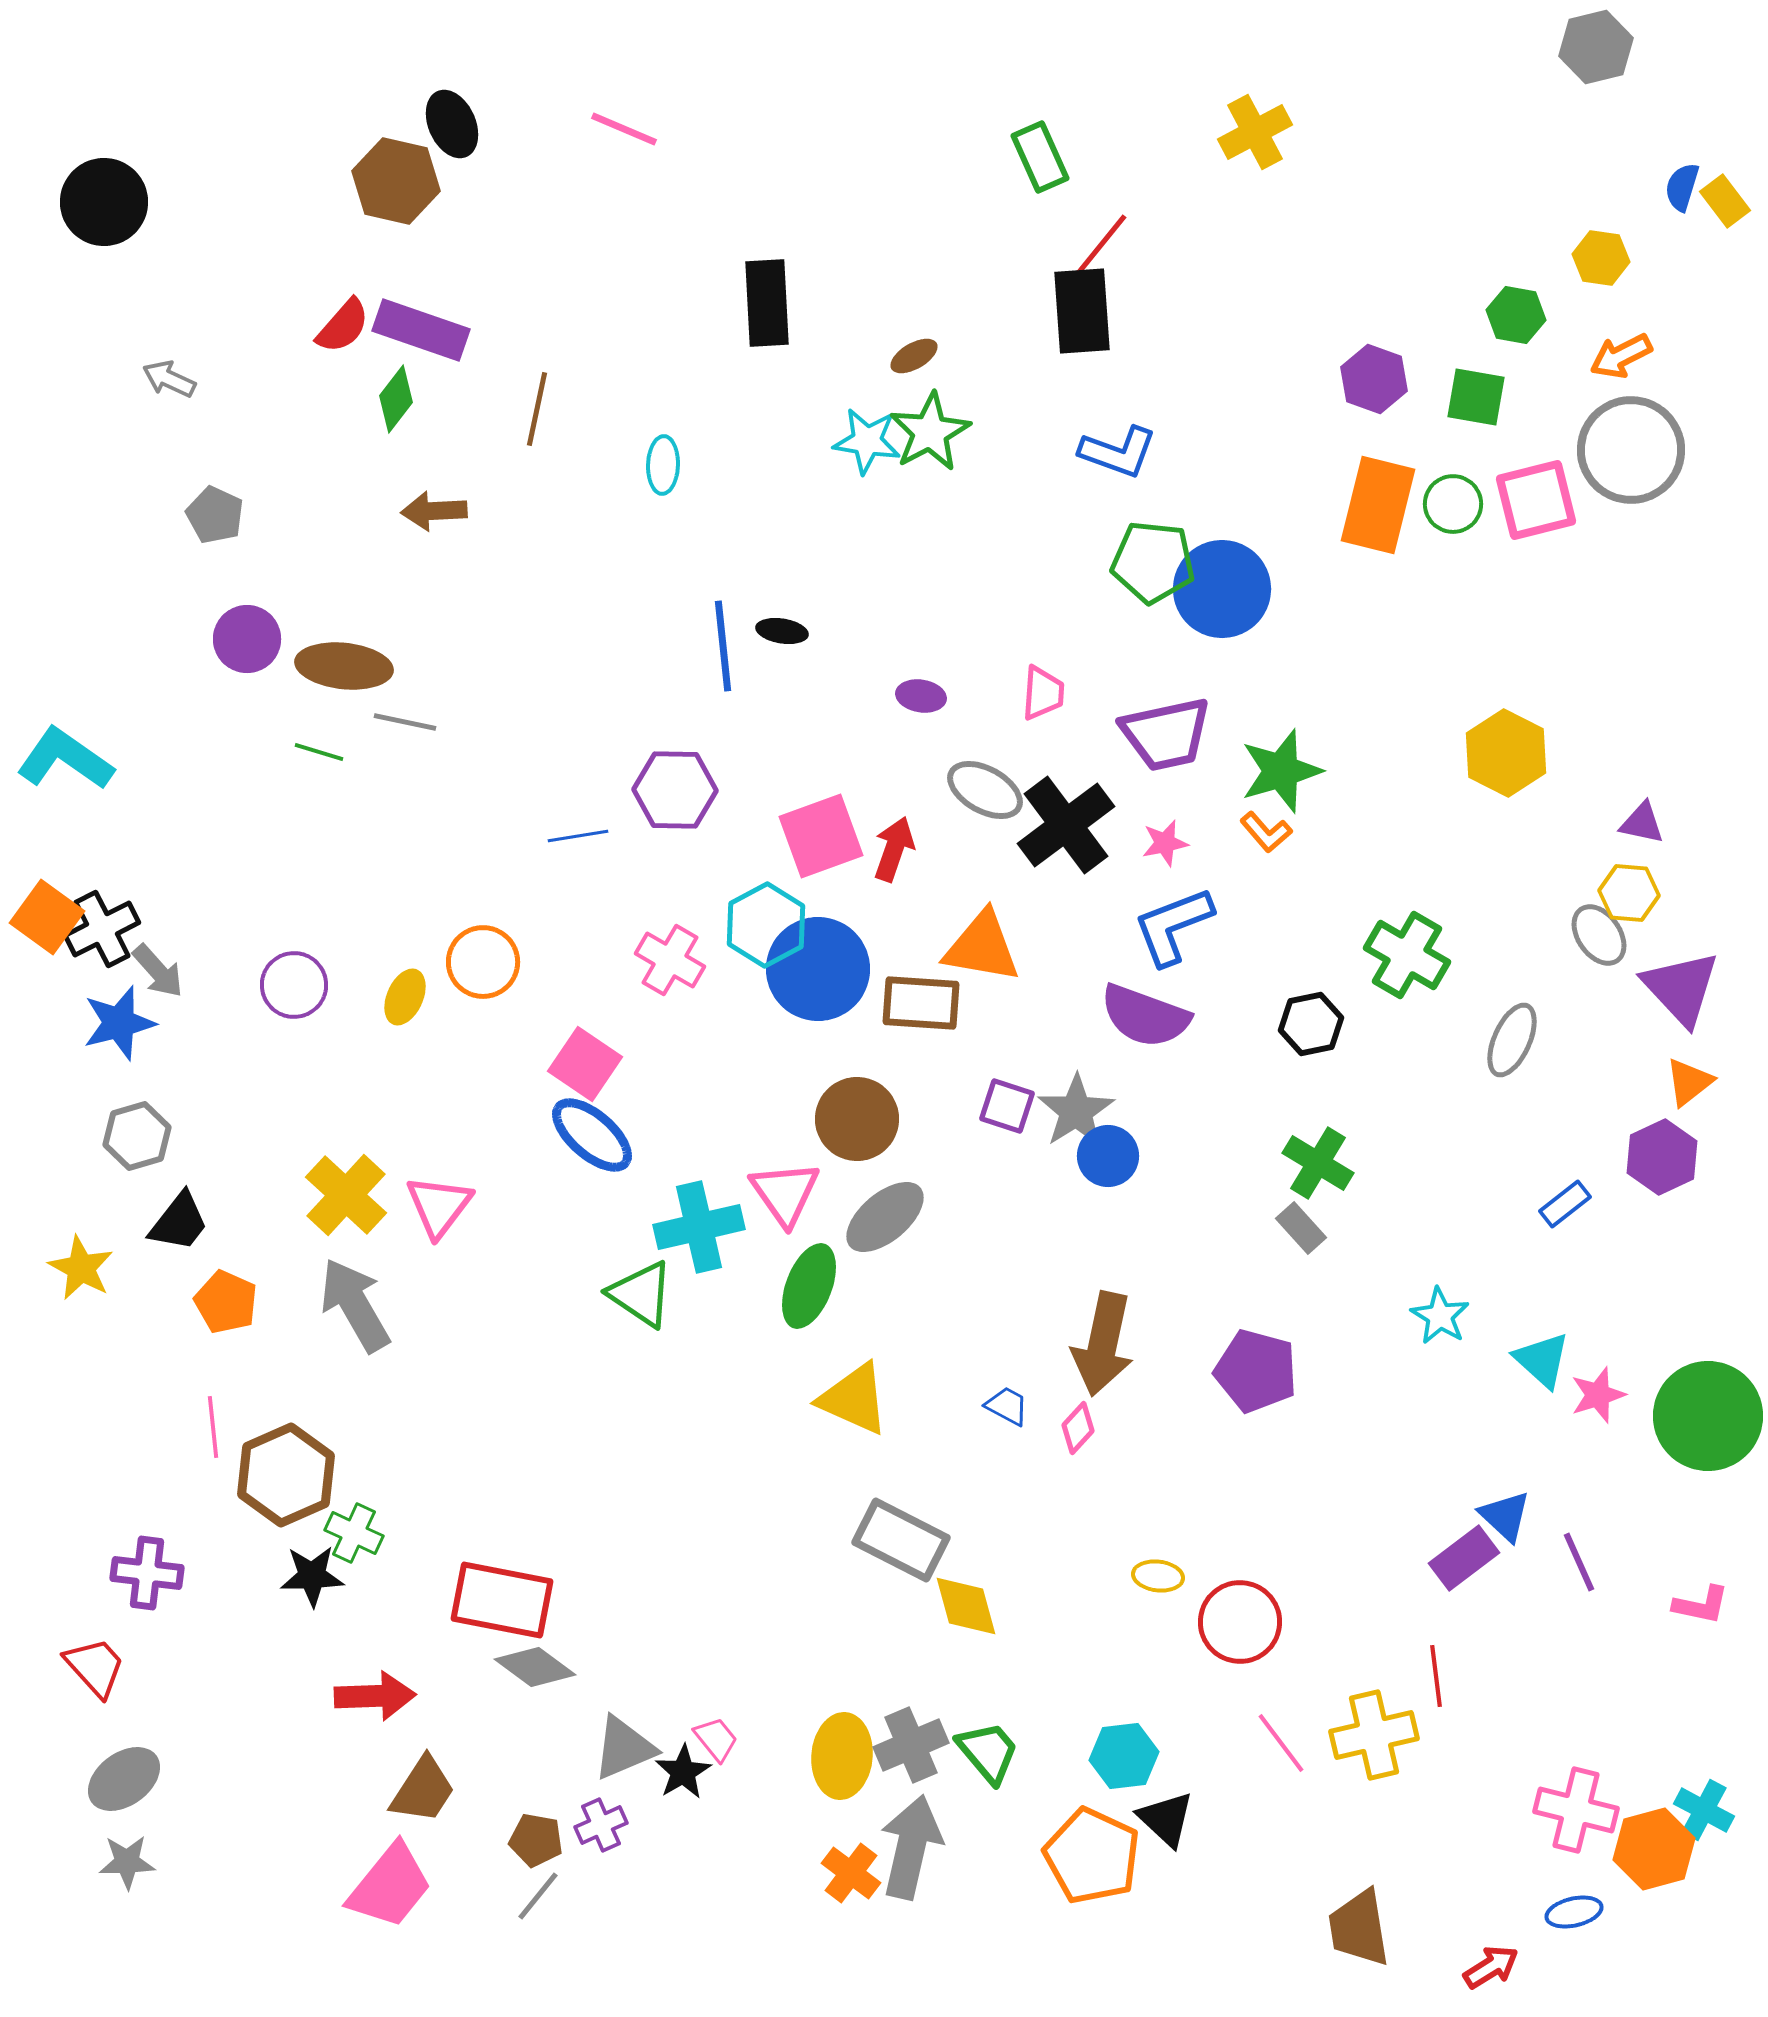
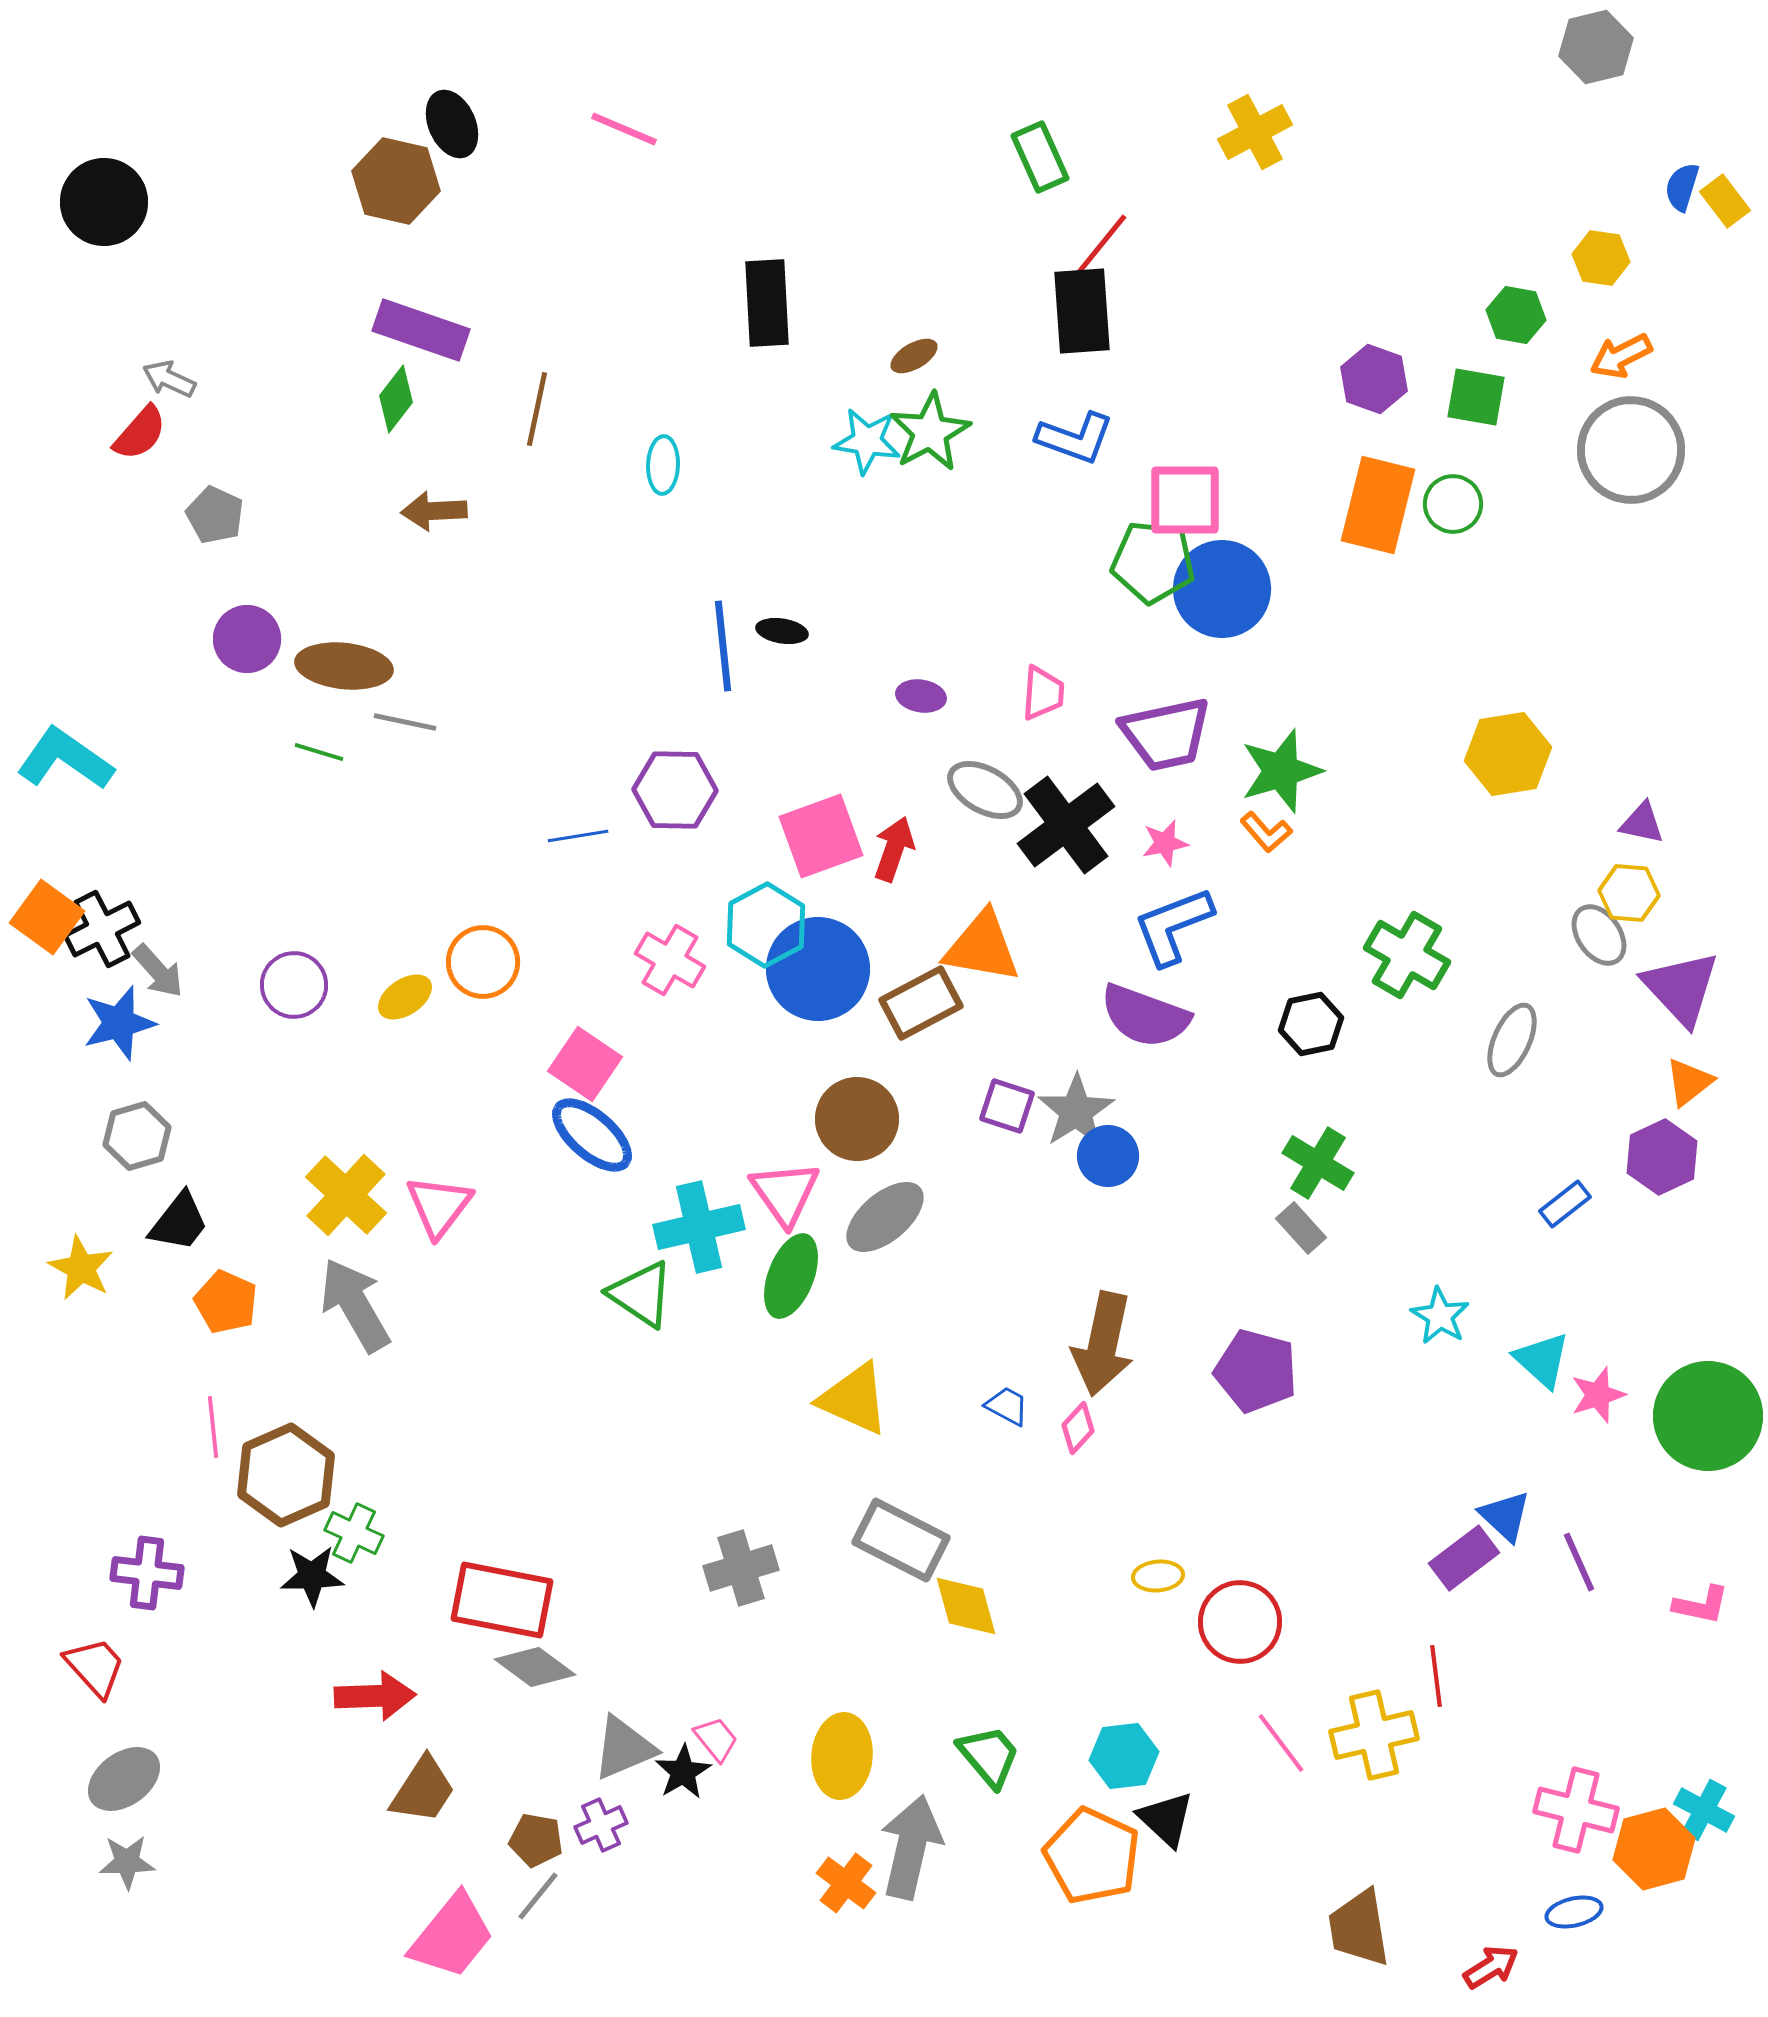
red semicircle at (343, 326): moved 203 px left, 107 px down
blue L-shape at (1118, 452): moved 43 px left, 14 px up
pink square at (1536, 500): moved 351 px left; rotated 14 degrees clockwise
yellow hexagon at (1506, 753): moved 2 px right, 1 px down; rotated 24 degrees clockwise
yellow ellipse at (405, 997): rotated 32 degrees clockwise
brown rectangle at (921, 1003): rotated 32 degrees counterclockwise
green ellipse at (809, 1286): moved 18 px left, 10 px up
yellow ellipse at (1158, 1576): rotated 12 degrees counterclockwise
gray cross at (911, 1745): moved 170 px left, 177 px up; rotated 6 degrees clockwise
green trapezoid at (988, 1752): moved 1 px right, 4 px down
orange cross at (851, 1873): moved 5 px left, 10 px down
pink trapezoid at (390, 1886): moved 62 px right, 50 px down
